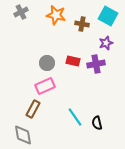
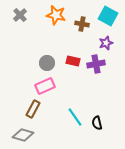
gray cross: moved 1 px left, 3 px down; rotated 16 degrees counterclockwise
gray diamond: rotated 65 degrees counterclockwise
